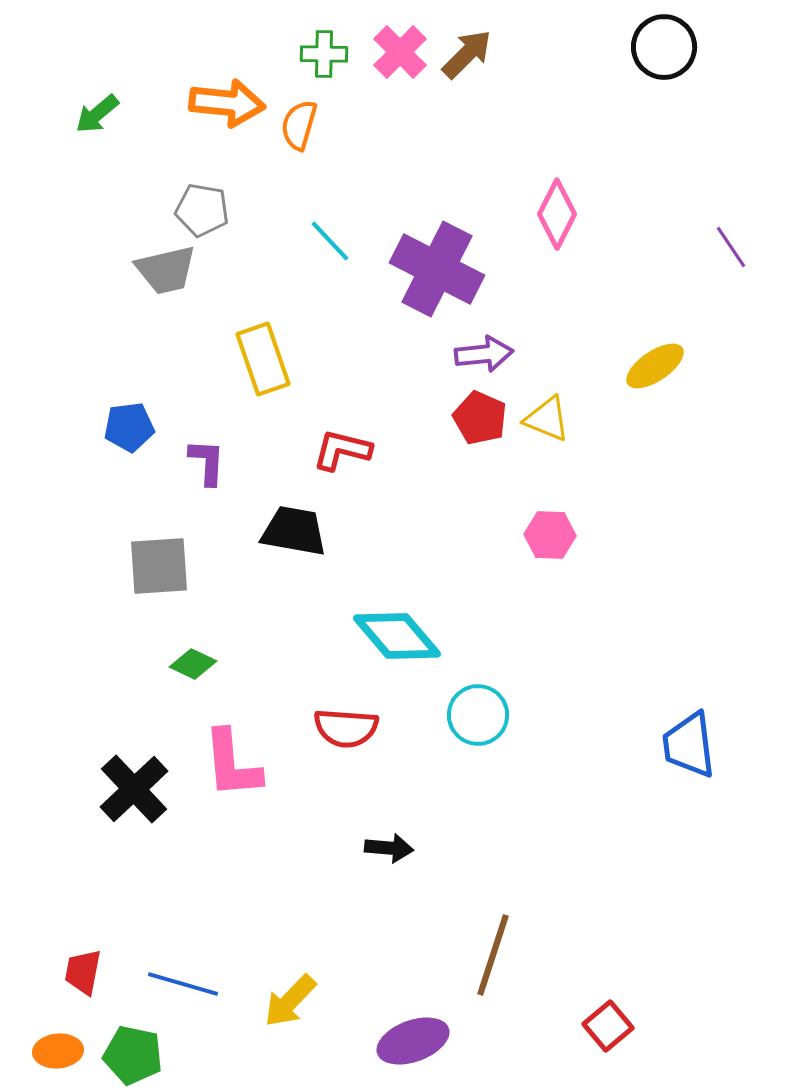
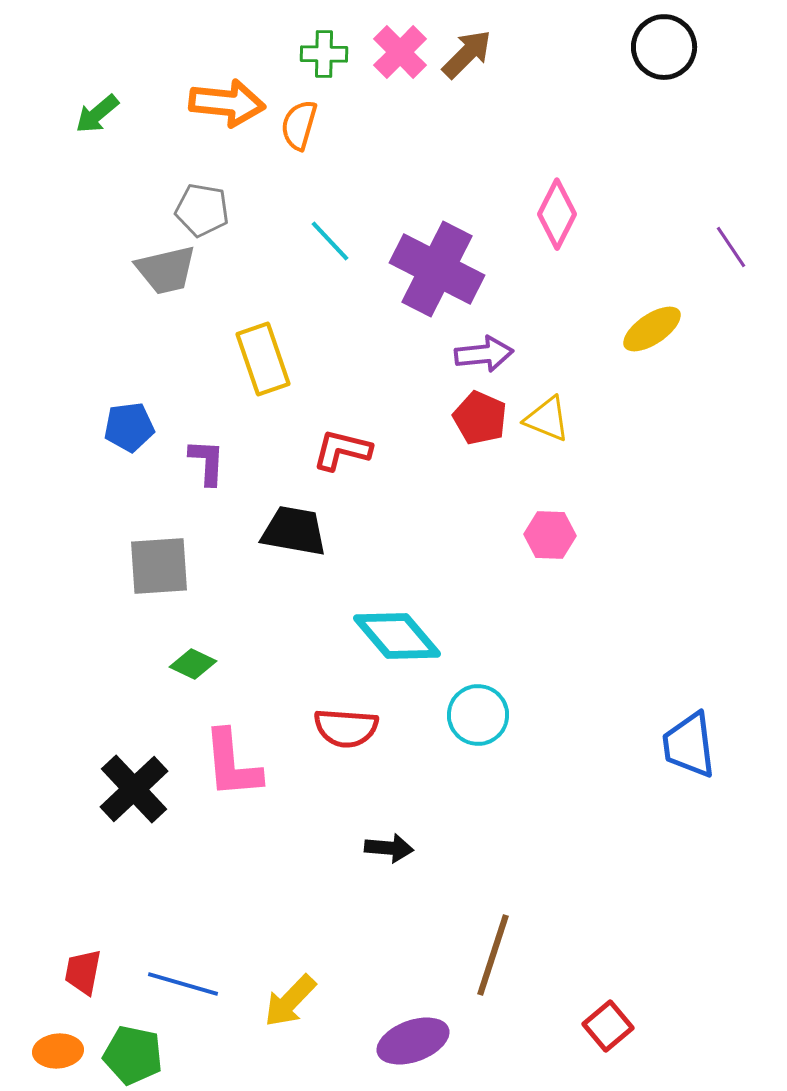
yellow ellipse: moved 3 px left, 37 px up
